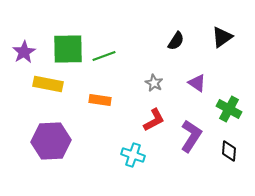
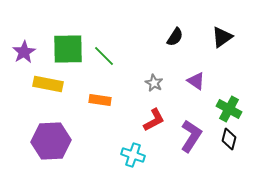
black semicircle: moved 1 px left, 4 px up
green line: rotated 65 degrees clockwise
purple triangle: moved 1 px left, 2 px up
black diamond: moved 12 px up; rotated 10 degrees clockwise
